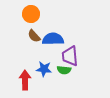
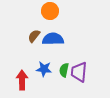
orange circle: moved 19 px right, 3 px up
brown semicircle: rotated 80 degrees clockwise
purple trapezoid: moved 9 px right, 16 px down; rotated 10 degrees clockwise
green semicircle: rotated 96 degrees clockwise
red arrow: moved 3 px left
